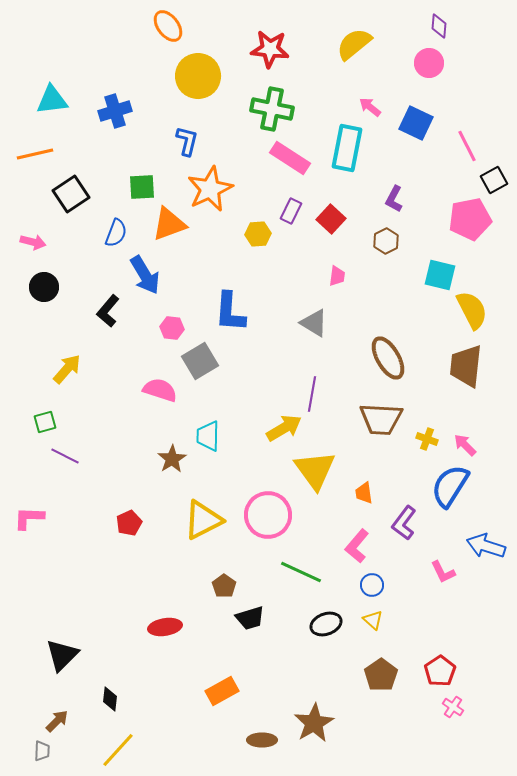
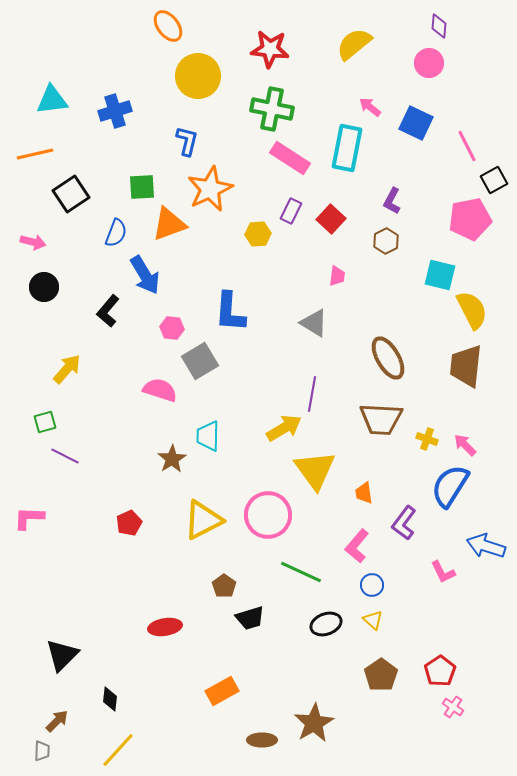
purple L-shape at (394, 199): moved 2 px left, 2 px down
